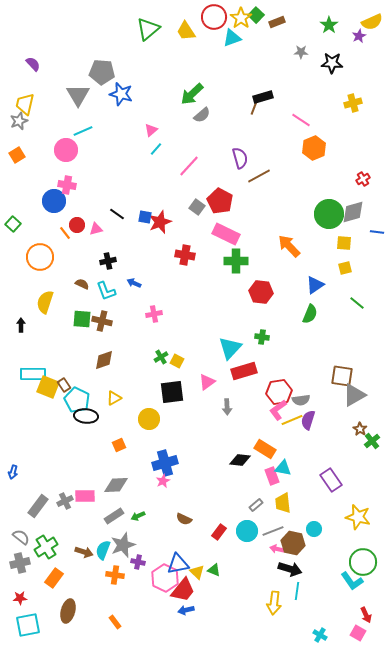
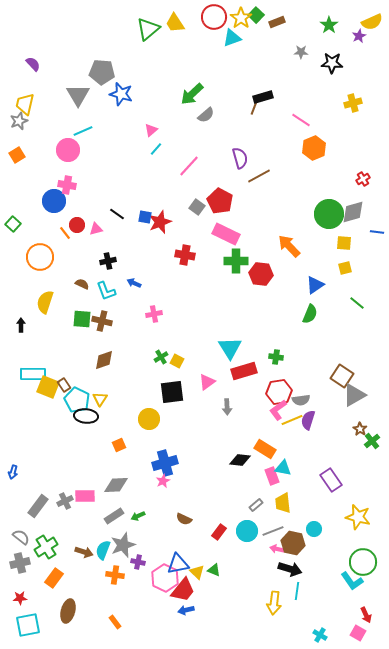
yellow trapezoid at (186, 31): moved 11 px left, 8 px up
gray semicircle at (202, 115): moved 4 px right
pink circle at (66, 150): moved 2 px right
red hexagon at (261, 292): moved 18 px up
green cross at (262, 337): moved 14 px right, 20 px down
cyan triangle at (230, 348): rotated 15 degrees counterclockwise
brown square at (342, 376): rotated 25 degrees clockwise
yellow triangle at (114, 398): moved 14 px left, 1 px down; rotated 28 degrees counterclockwise
